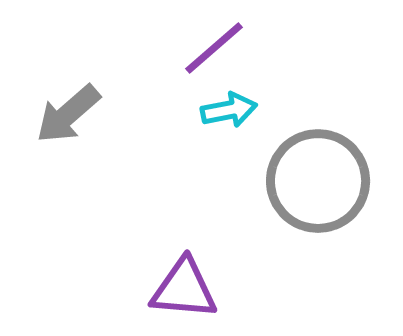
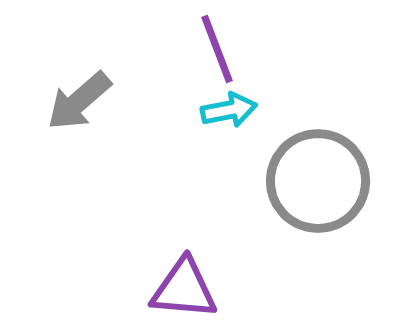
purple line: moved 3 px right, 1 px down; rotated 70 degrees counterclockwise
gray arrow: moved 11 px right, 13 px up
